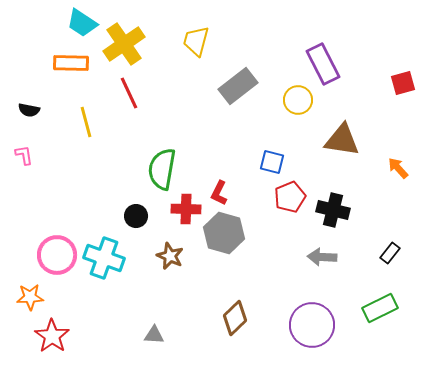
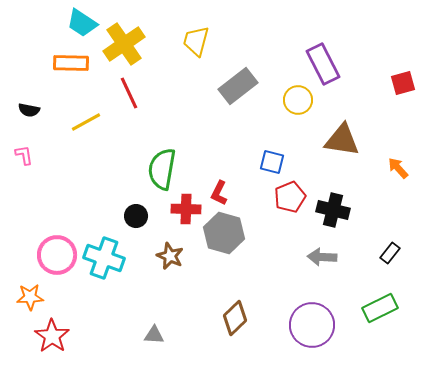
yellow line: rotated 76 degrees clockwise
